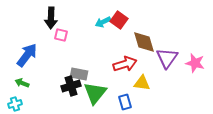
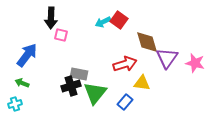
brown diamond: moved 3 px right
blue rectangle: rotated 56 degrees clockwise
